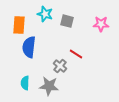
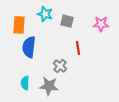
red line: moved 2 px right, 6 px up; rotated 48 degrees clockwise
